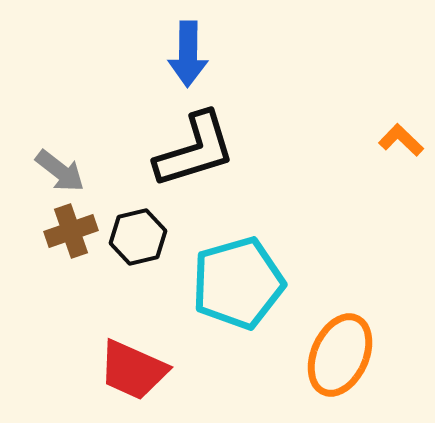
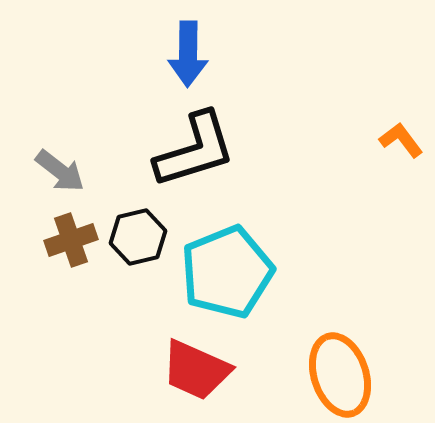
orange L-shape: rotated 9 degrees clockwise
brown cross: moved 9 px down
cyan pentagon: moved 11 px left, 11 px up; rotated 6 degrees counterclockwise
orange ellipse: moved 20 px down; rotated 42 degrees counterclockwise
red trapezoid: moved 63 px right
